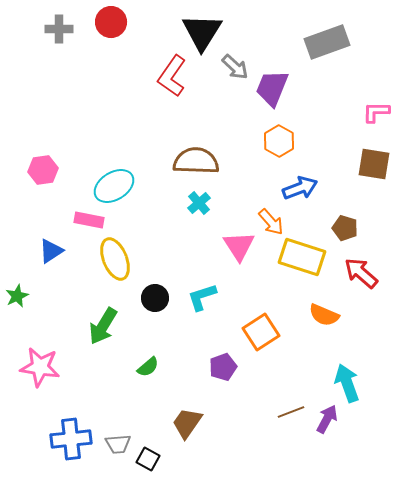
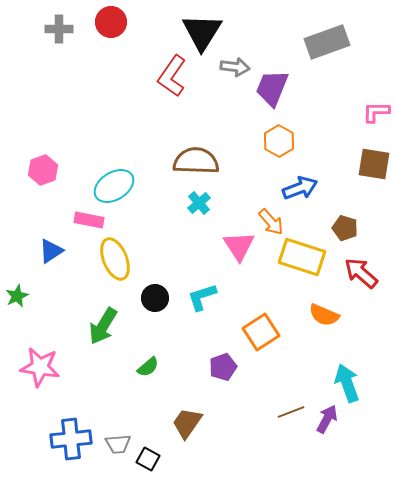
gray arrow: rotated 36 degrees counterclockwise
pink hexagon: rotated 12 degrees counterclockwise
